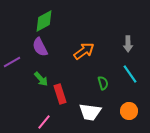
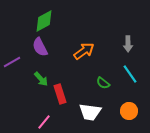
green semicircle: rotated 144 degrees clockwise
